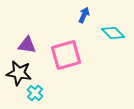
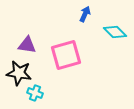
blue arrow: moved 1 px right, 1 px up
cyan diamond: moved 2 px right, 1 px up
cyan cross: rotated 21 degrees counterclockwise
